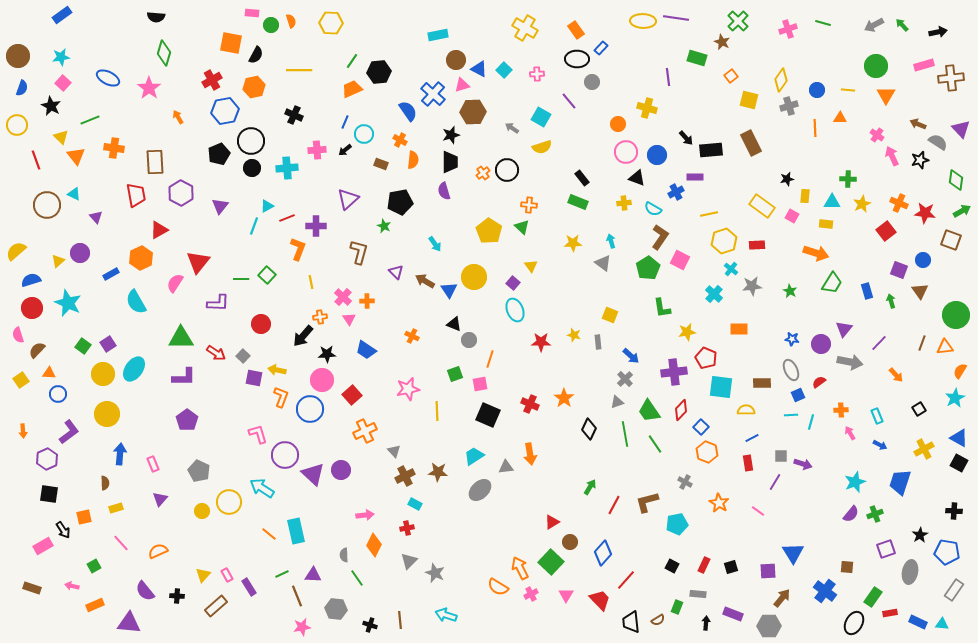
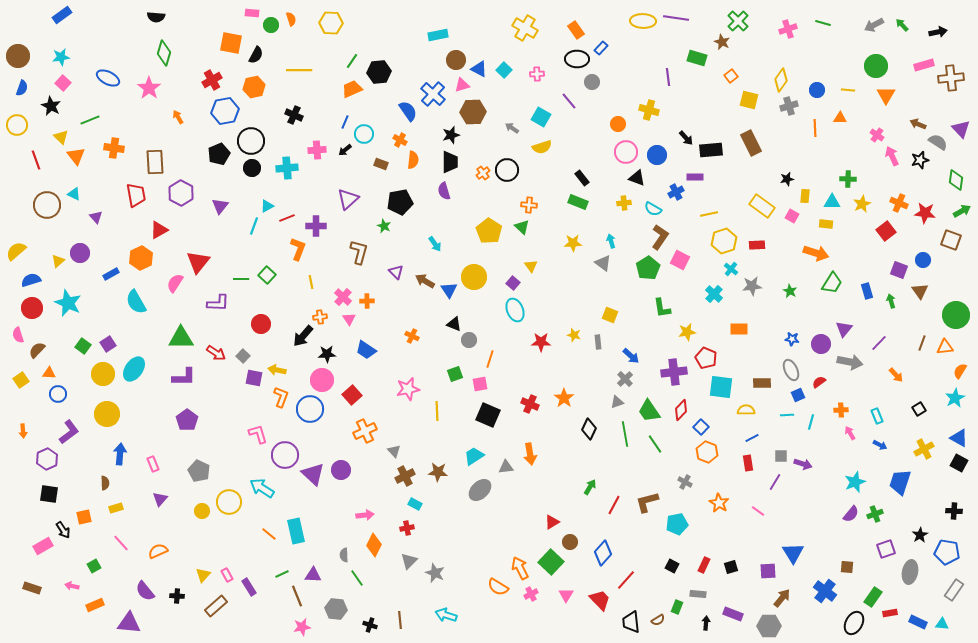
orange semicircle at (291, 21): moved 2 px up
yellow cross at (647, 108): moved 2 px right, 2 px down
cyan line at (791, 415): moved 4 px left
